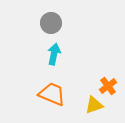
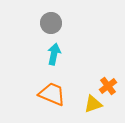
yellow triangle: moved 1 px left, 1 px up
